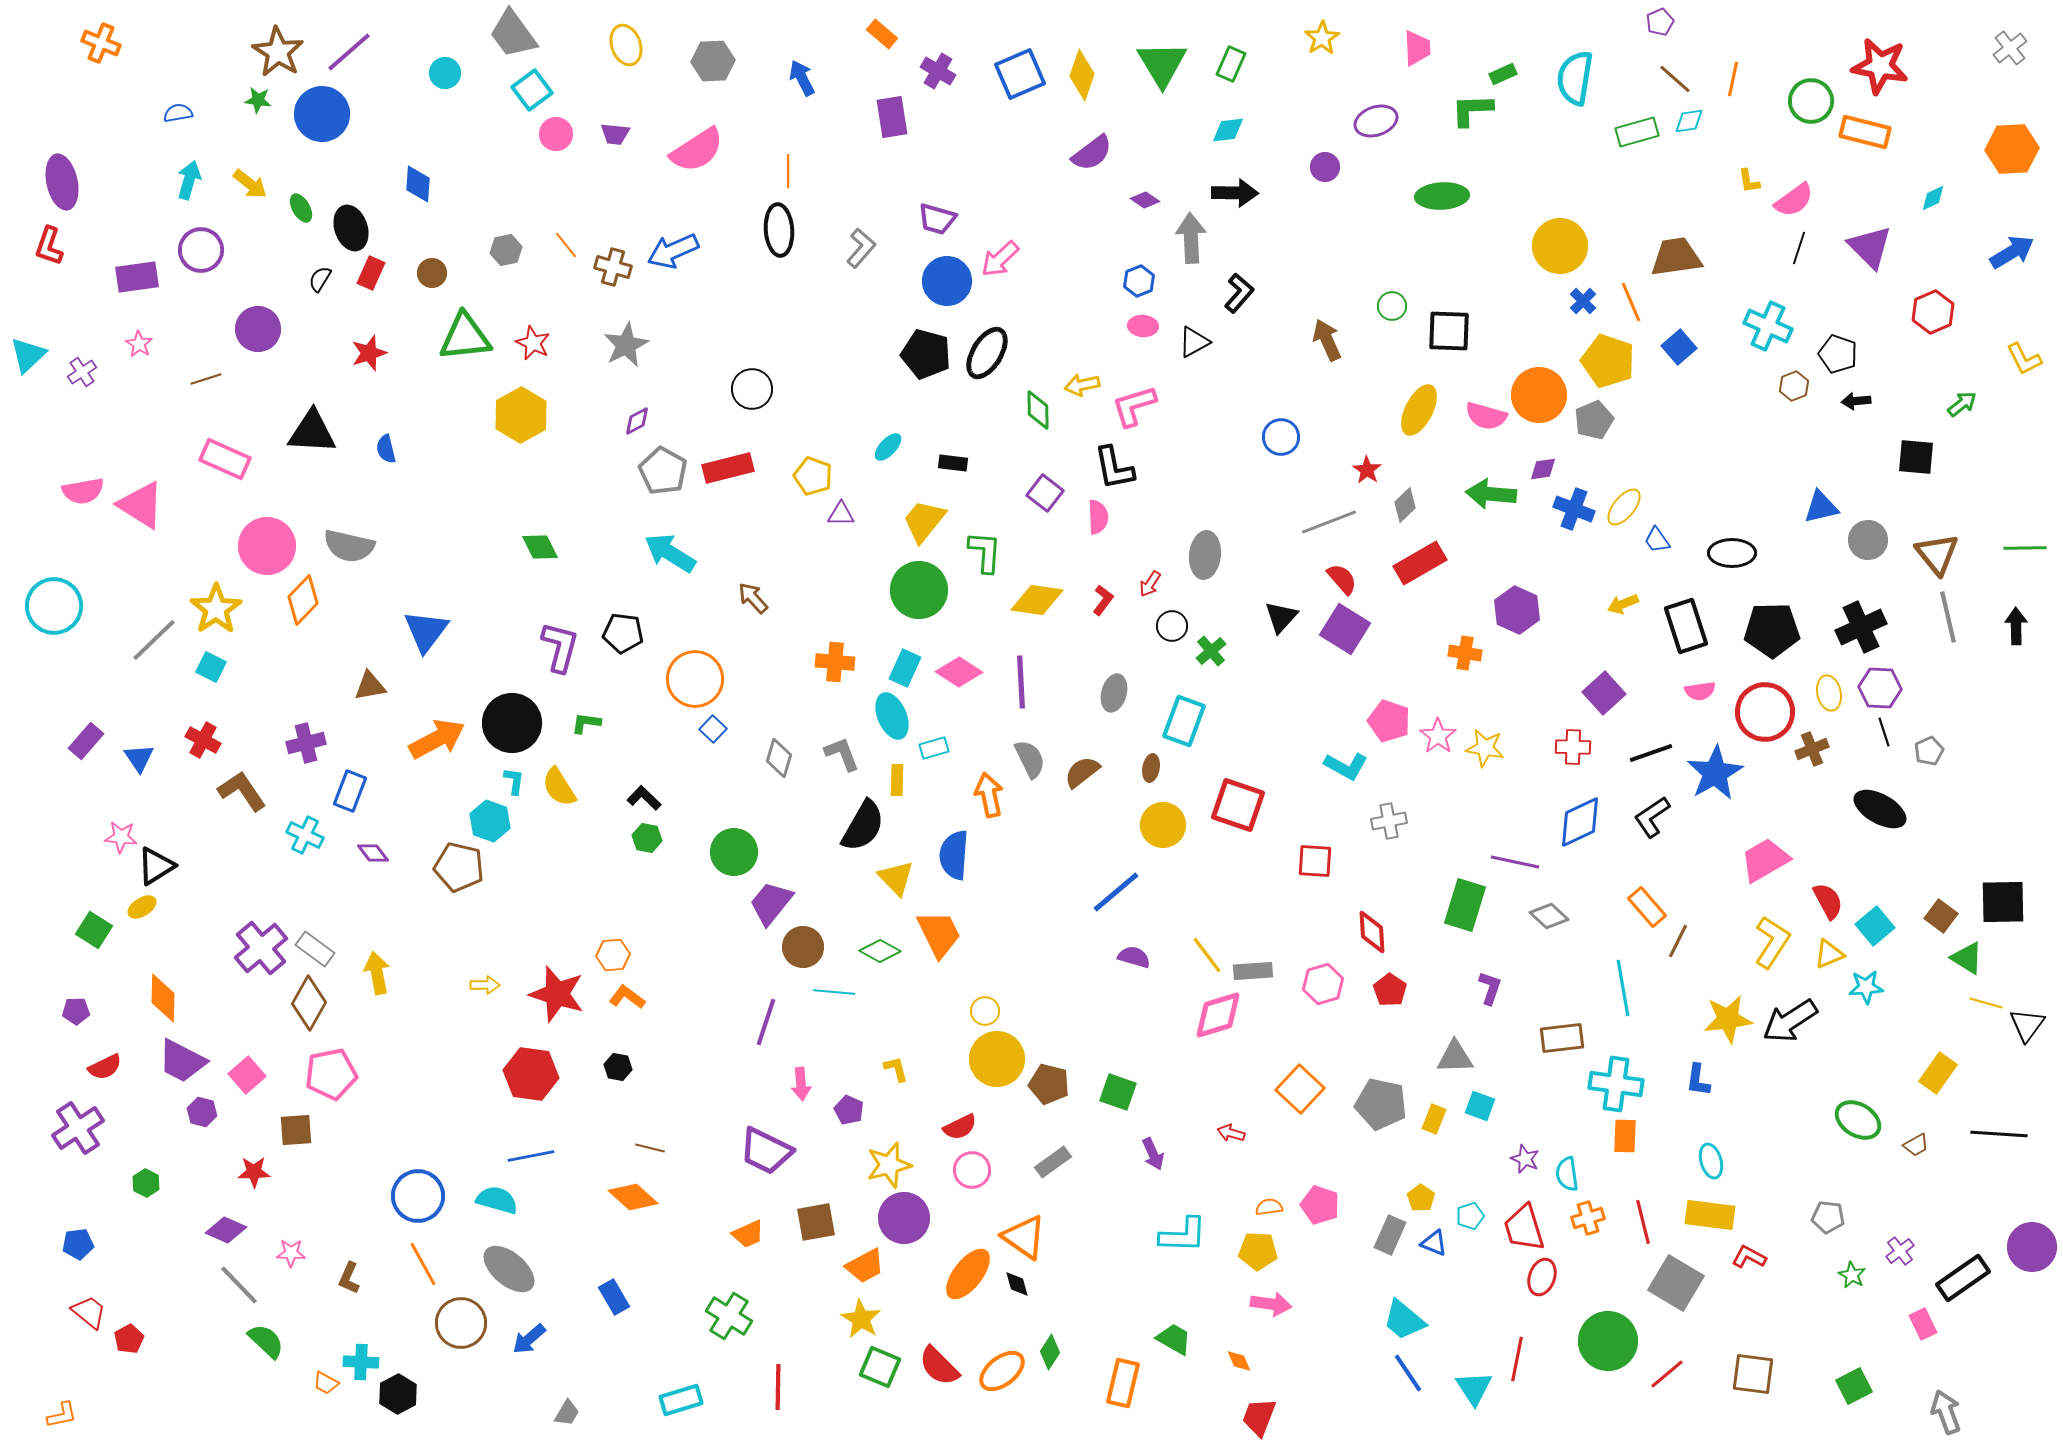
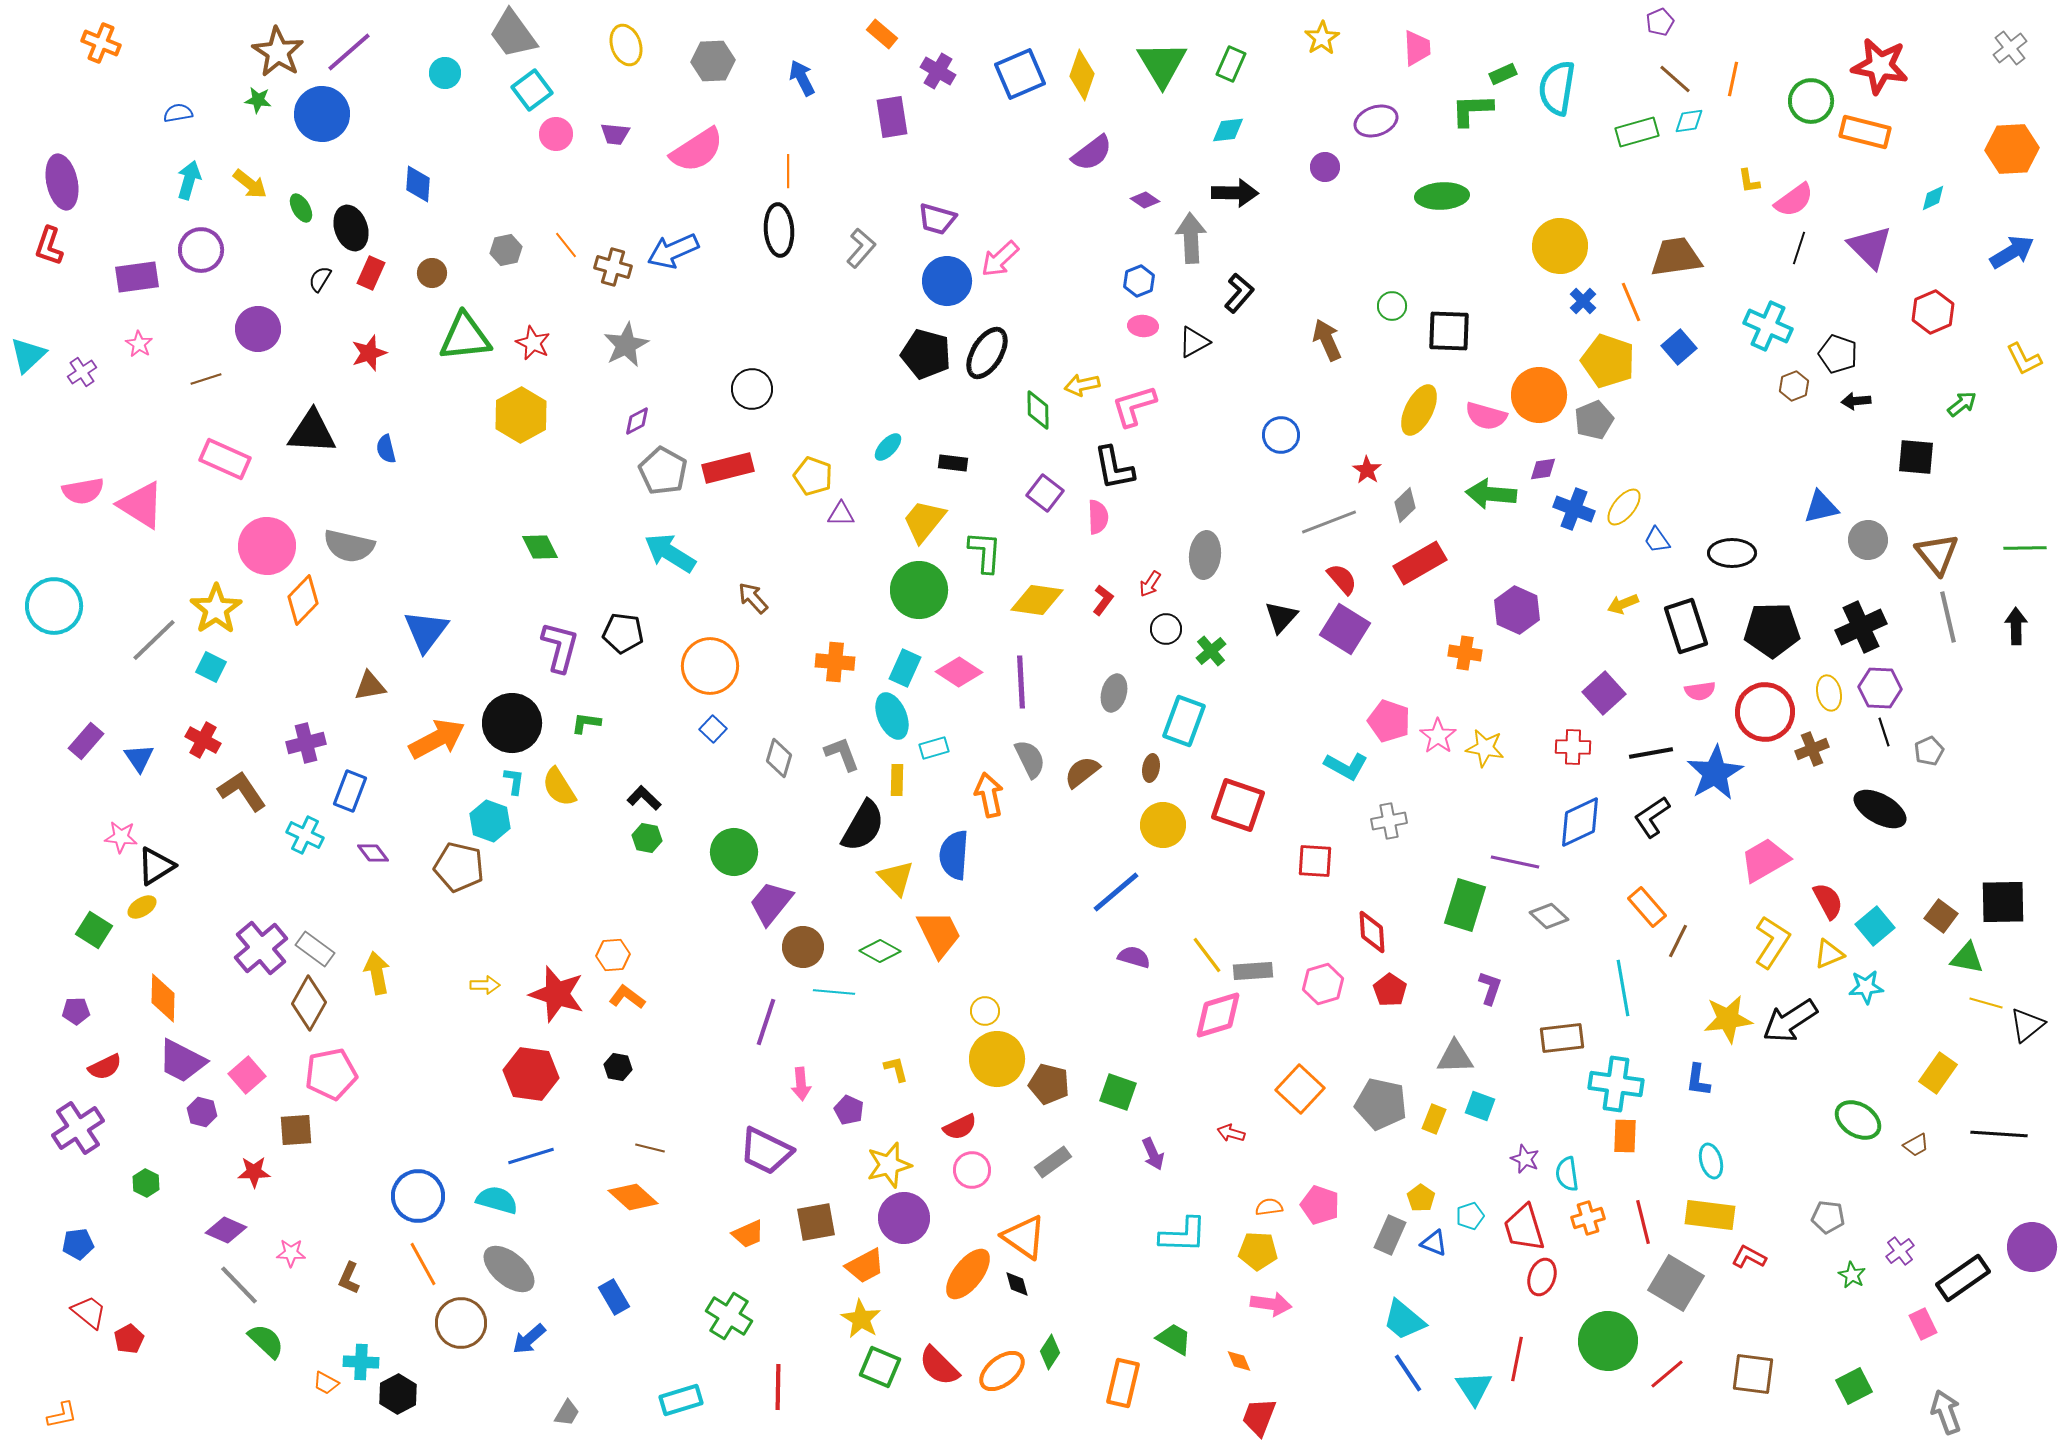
cyan semicircle at (1575, 78): moved 18 px left, 10 px down
blue circle at (1281, 437): moved 2 px up
black circle at (1172, 626): moved 6 px left, 3 px down
orange circle at (695, 679): moved 15 px right, 13 px up
black line at (1651, 753): rotated 9 degrees clockwise
green triangle at (1967, 958): rotated 21 degrees counterclockwise
black triangle at (2027, 1025): rotated 15 degrees clockwise
blue line at (531, 1156): rotated 6 degrees counterclockwise
